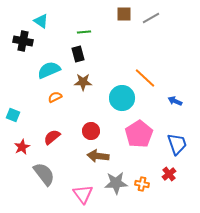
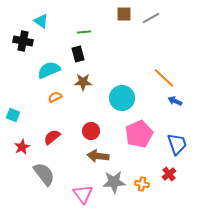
orange line: moved 19 px right
pink pentagon: rotated 8 degrees clockwise
gray star: moved 2 px left, 1 px up
